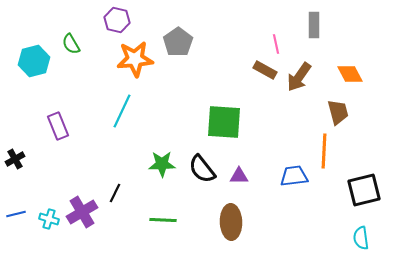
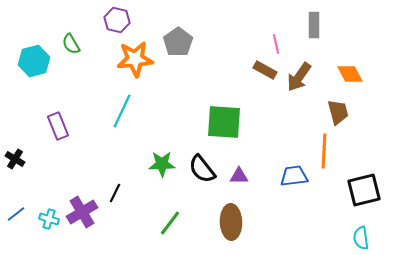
black cross: rotated 30 degrees counterclockwise
blue line: rotated 24 degrees counterclockwise
green line: moved 7 px right, 3 px down; rotated 56 degrees counterclockwise
